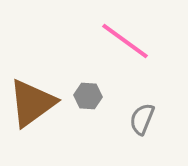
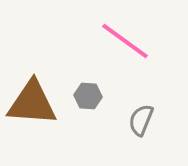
brown triangle: rotated 40 degrees clockwise
gray semicircle: moved 1 px left, 1 px down
